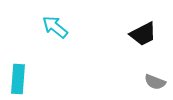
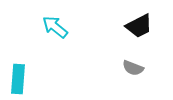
black trapezoid: moved 4 px left, 8 px up
gray semicircle: moved 22 px left, 14 px up
